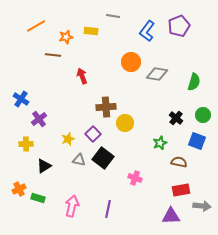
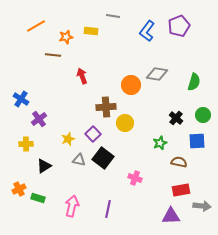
orange circle: moved 23 px down
blue square: rotated 24 degrees counterclockwise
